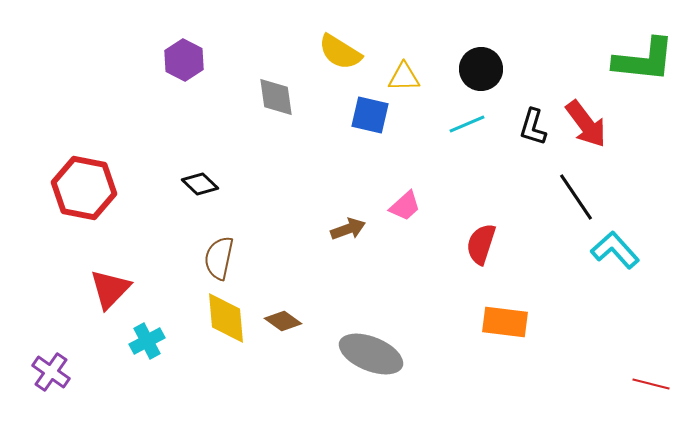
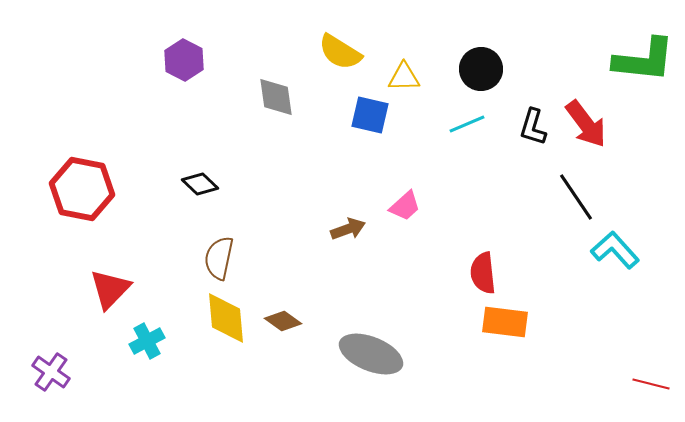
red hexagon: moved 2 px left, 1 px down
red semicircle: moved 2 px right, 29 px down; rotated 24 degrees counterclockwise
